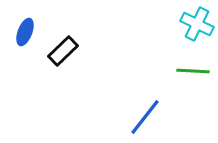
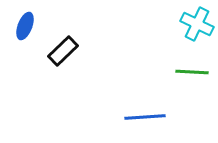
blue ellipse: moved 6 px up
green line: moved 1 px left, 1 px down
blue line: rotated 48 degrees clockwise
